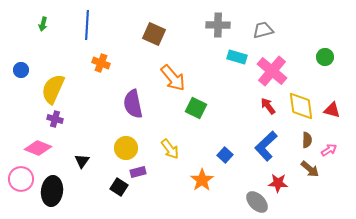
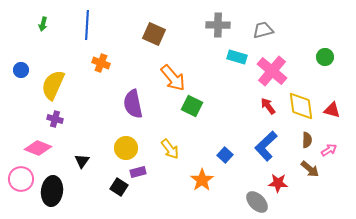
yellow semicircle: moved 4 px up
green square: moved 4 px left, 2 px up
